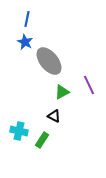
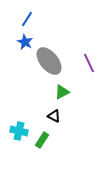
blue line: rotated 21 degrees clockwise
purple line: moved 22 px up
